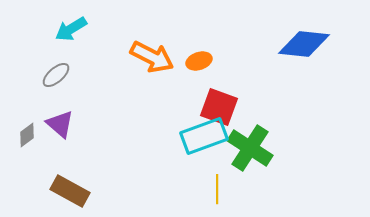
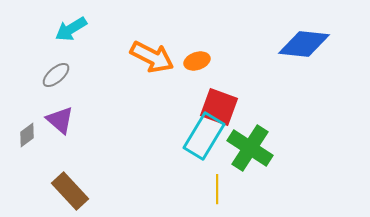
orange ellipse: moved 2 px left
purple triangle: moved 4 px up
cyan rectangle: rotated 39 degrees counterclockwise
brown rectangle: rotated 18 degrees clockwise
